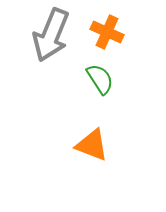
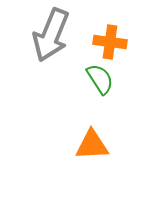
orange cross: moved 3 px right, 10 px down; rotated 16 degrees counterclockwise
orange triangle: rotated 24 degrees counterclockwise
